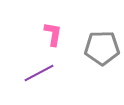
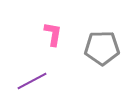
purple line: moved 7 px left, 8 px down
